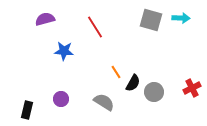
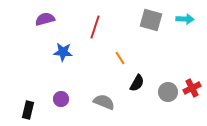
cyan arrow: moved 4 px right, 1 px down
red line: rotated 50 degrees clockwise
blue star: moved 1 px left, 1 px down
orange line: moved 4 px right, 14 px up
black semicircle: moved 4 px right
gray circle: moved 14 px right
gray semicircle: rotated 10 degrees counterclockwise
black rectangle: moved 1 px right
